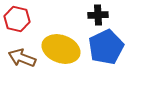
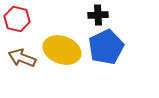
yellow ellipse: moved 1 px right, 1 px down
